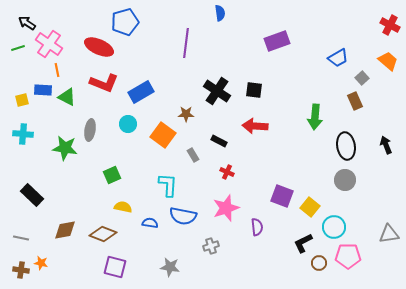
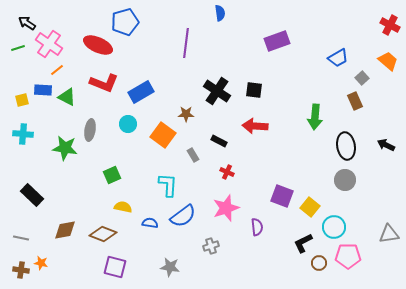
red ellipse at (99, 47): moved 1 px left, 2 px up
orange line at (57, 70): rotated 64 degrees clockwise
black arrow at (386, 145): rotated 42 degrees counterclockwise
blue semicircle at (183, 216): rotated 48 degrees counterclockwise
